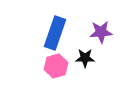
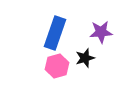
black star: rotated 18 degrees counterclockwise
pink hexagon: moved 1 px right
